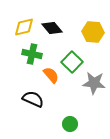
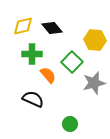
yellow diamond: moved 1 px left, 1 px up
yellow hexagon: moved 2 px right, 8 px down
green cross: rotated 12 degrees counterclockwise
orange semicircle: moved 3 px left
gray star: rotated 20 degrees counterclockwise
